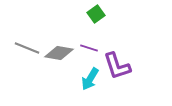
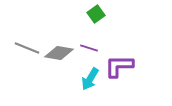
purple L-shape: moved 2 px right; rotated 108 degrees clockwise
